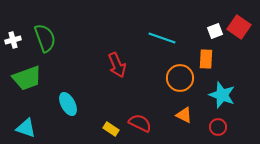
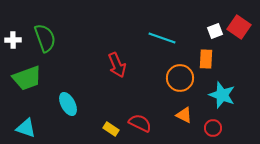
white cross: rotated 14 degrees clockwise
red circle: moved 5 px left, 1 px down
